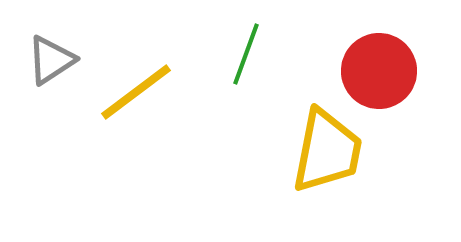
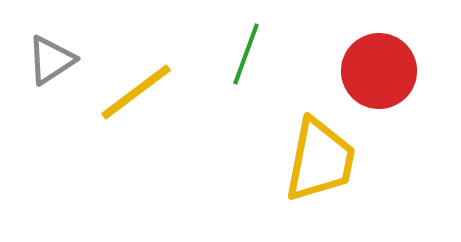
yellow trapezoid: moved 7 px left, 9 px down
